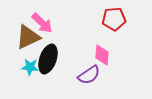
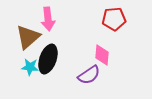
pink arrow: moved 6 px right, 4 px up; rotated 40 degrees clockwise
brown triangle: rotated 16 degrees counterclockwise
